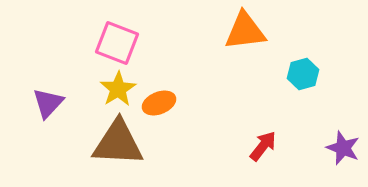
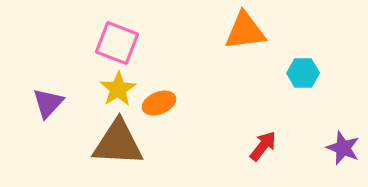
cyan hexagon: moved 1 px up; rotated 16 degrees clockwise
